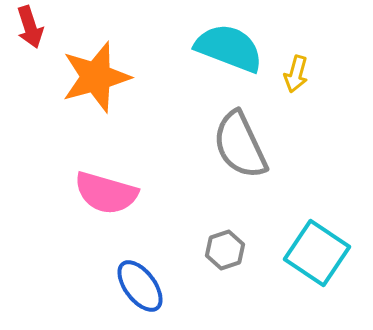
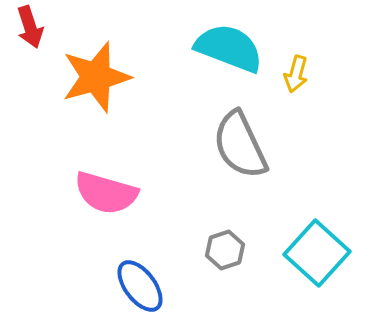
cyan square: rotated 8 degrees clockwise
